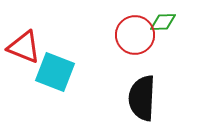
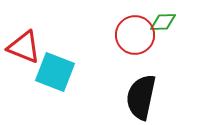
black semicircle: moved 1 px left, 1 px up; rotated 9 degrees clockwise
